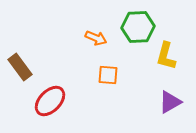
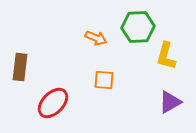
brown rectangle: rotated 44 degrees clockwise
orange square: moved 4 px left, 5 px down
red ellipse: moved 3 px right, 2 px down
